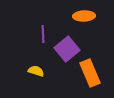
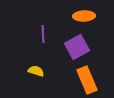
purple square: moved 10 px right, 2 px up; rotated 10 degrees clockwise
orange rectangle: moved 3 px left, 7 px down
